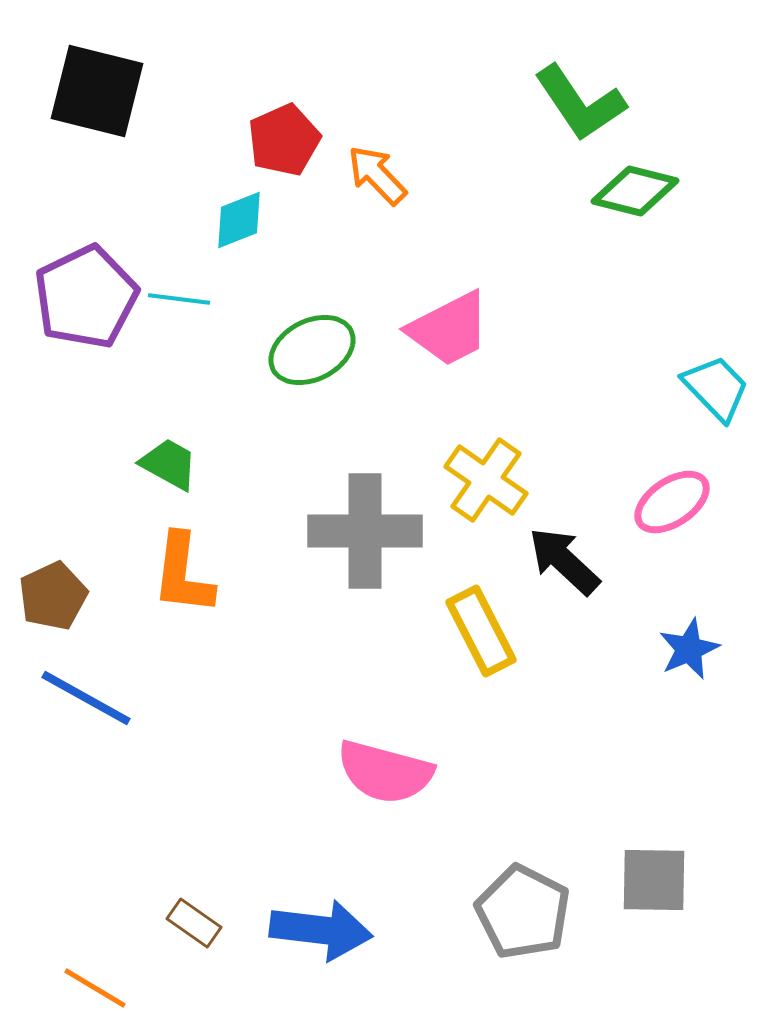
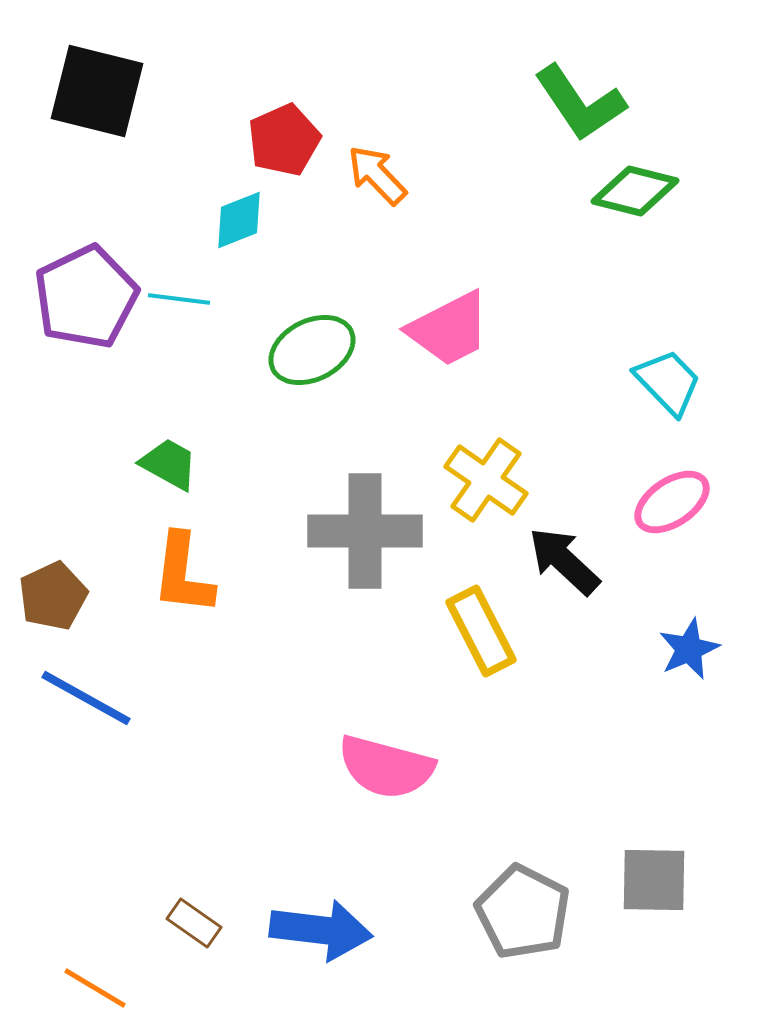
cyan trapezoid: moved 48 px left, 6 px up
pink semicircle: moved 1 px right, 5 px up
